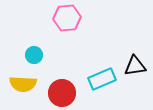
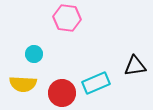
pink hexagon: rotated 12 degrees clockwise
cyan circle: moved 1 px up
cyan rectangle: moved 6 px left, 4 px down
